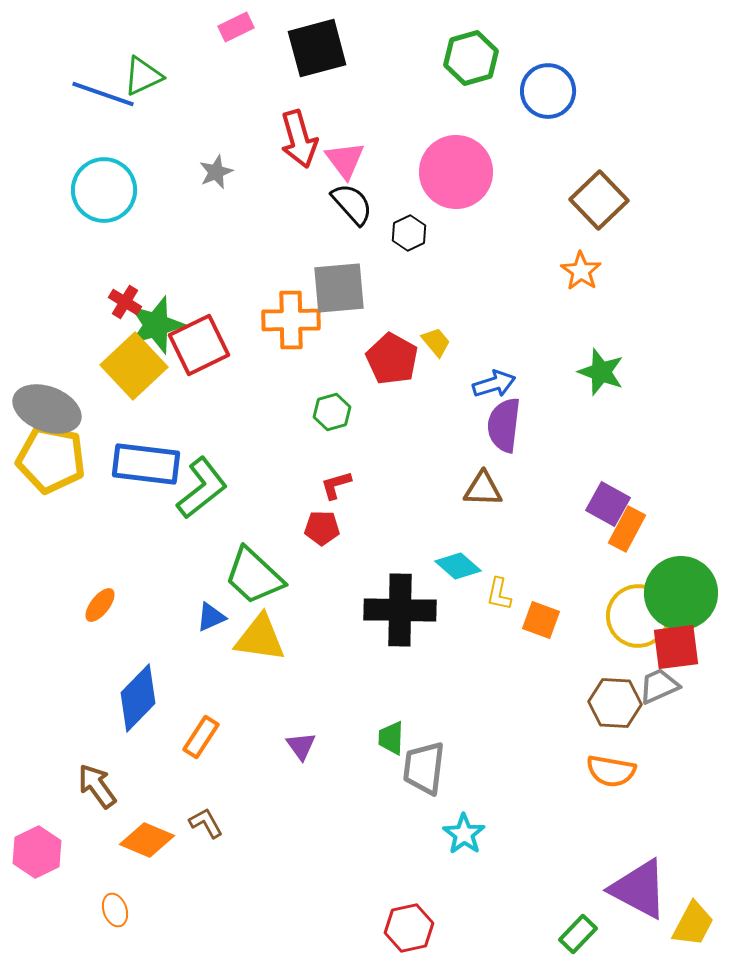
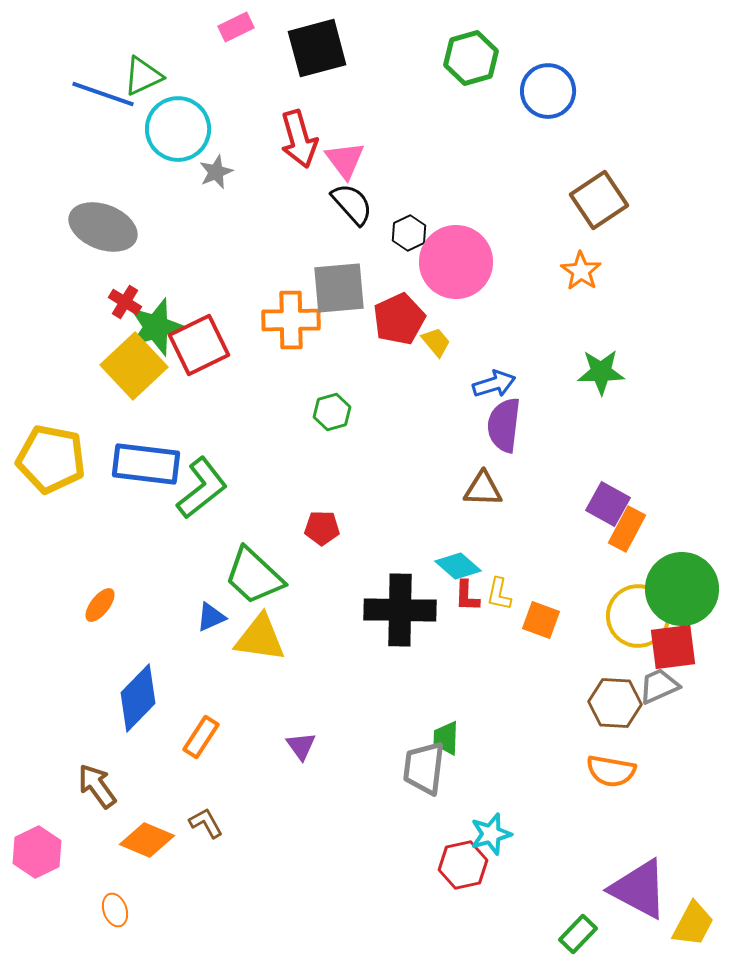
pink circle at (456, 172): moved 90 px down
cyan circle at (104, 190): moved 74 px right, 61 px up
brown square at (599, 200): rotated 10 degrees clockwise
green star at (156, 325): moved 2 px down
red pentagon at (392, 359): moved 7 px right, 40 px up; rotated 18 degrees clockwise
green star at (601, 372): rotated 21 degrees counterclockwise
gray ellipse at (47, 409): moved 56 px right, 182 px up
red L-shape at (336, 485): moved 131 px right, 111 px down; rotated 72 degrees counterclockwise
green circle at (681, 593): moved 1 px right, 4 px up
red square at (676, 647): moved 3 px left
green trapezoid at (391, 738): moved 55 px right
cyan star at (464, 834): moved 27 px right; rotated 21 degrees clockwise
red hexagon at (409, 928): moved 54 px right, 63 px up
